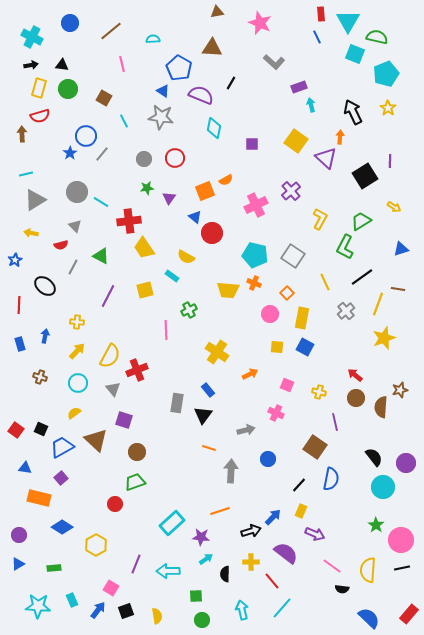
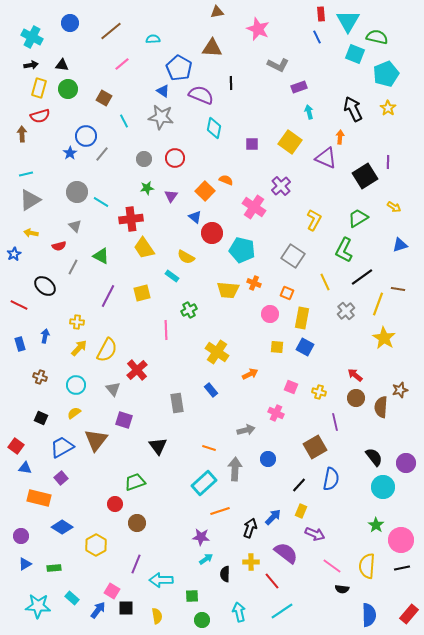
pink star at (260, 23): moved 2 px left, 6 px down
gray L-shape at (274, 62): moved 4 px right, 3 px down; rotated 15 degrees counterclockwise
pink line at (122, 64): rotated 63 degrees clockwise
black line at (231, 83): rotated 32 degrees counterclockwise
cyan arrow at (311, 105): moved 2 px left, 7 px down
black arrow at (353, 112): moved 3 px up
yellow square at (296, 141): moved 6 px left, 1 px down
purple triangle at (326, 158): rotated 20 degrees counterclockwise
purple line at (390, 161): moved 2 px left, 1 px down
orange semicircle at (226, 180): rotated 128 degrees counterclockwise
orange square at (205, 191): rotated 24 degrees counterclockwise
purple cross at (291, 191): moved 10 px left, 5 px up
purple triangle at (169, 198): moved 2 px right, 2 px up
gray triangle at (35, 200): moved 5 px left
pink cross at (256, 205): moved 2 px left, 2 px down; rotated 30 degrees counterclockwise
yellow L-shape at (320, 219): moved 6 px left, 1 px down
red cross at (129, 221): moved 2 px right, 2 px up
green trapezoid at (361, 221): moved 3 px left, 3 px up
red semicircle at (61, 245): moved 2 px left, 1 px down
green L-shape at (345, 247): moved 1 px left, 3 px down
blue triangle at (401, 249): moved 1 px left, 4 px up
cyan pentagon at (255, 255): moved 13 px left, 5 px up
blue star at (15, 260): moved 1 px left, 6 px up
yellow square at (145, 290): moved 3 px left, 3 px down
orange square at (287, 293): rotated 24 degrees counterclockwise
red line at (19, 305): rotated 66 degrees counterclockwise
yellow star at (384, 338): rotated 20 degrees counterclockwise
yellow arrow at (77, 351): moved 2 px right, 3 px up
yellow semicircle at (110, 356): moved 3 px left, 6 px up
red cross at (137, 370): rotated 20 degrees counterclockwise
cyan circle at (78, 383): moved 2 px left, 2 px down
pink square at (287, 385): moved 4 px right, 2 px down
blue rectangle at (208, 390): moved 3 px right
gray rectangle at (177, 403): rotated 18 degrees counterclockwise
black triangle at (203, 415): moved 45 px left, 31 px down; rotated 12 degrees counterclockwise
black square at (41, 429): moved 11 px up
red square at (16, 430): moved 16 px down
brown triangle at (96, 440): rotated 25 degrees clockwise
brown square at (315, 447): rotated 25 degrees clockwise
brown circle at (137, 452): moved 71 px down
gray arrow at (231, 471): moved 4 px right, 2 px up
cyan rectangle at (172, 523): moved 32 px right, 40 px up
black arrow at (251, 531): moved 1 px left, 3 px up; rotated 54 degrees counterclockwise
purple circle at (19, 535): moved 2 px right, 1 px down
blue triangle at (18, 564): moved 7 px right
yellow semicircle at (368, 570): moved 1 px left, 4 px up
cyan arrow at (168, 571): moved 7 px left, 9 px down
pink square at (111, 588): moved 1 px right, 3 px down
green square at (196, 596): moved 4 px left
cyan rectangle at (72, 600): moved 2 px up; rotated 24 degrees counterclockwise
cyan line at (282, 608): moved 3 px down; rotated 15 degrees clockwise
cyan arrow at (242, 610): moved 3 px left, 2 px down
black square at (126, 611): moved 3 px up; rotated 21 degrees clockwise
blue semicircle at (369, 618): moved 3 px up; rotated 45 degrees clockwise
